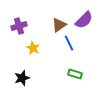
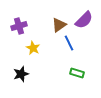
green rectangle: moved 2 px right, 1 px up
black star: moved 1 px left, 4 px up
